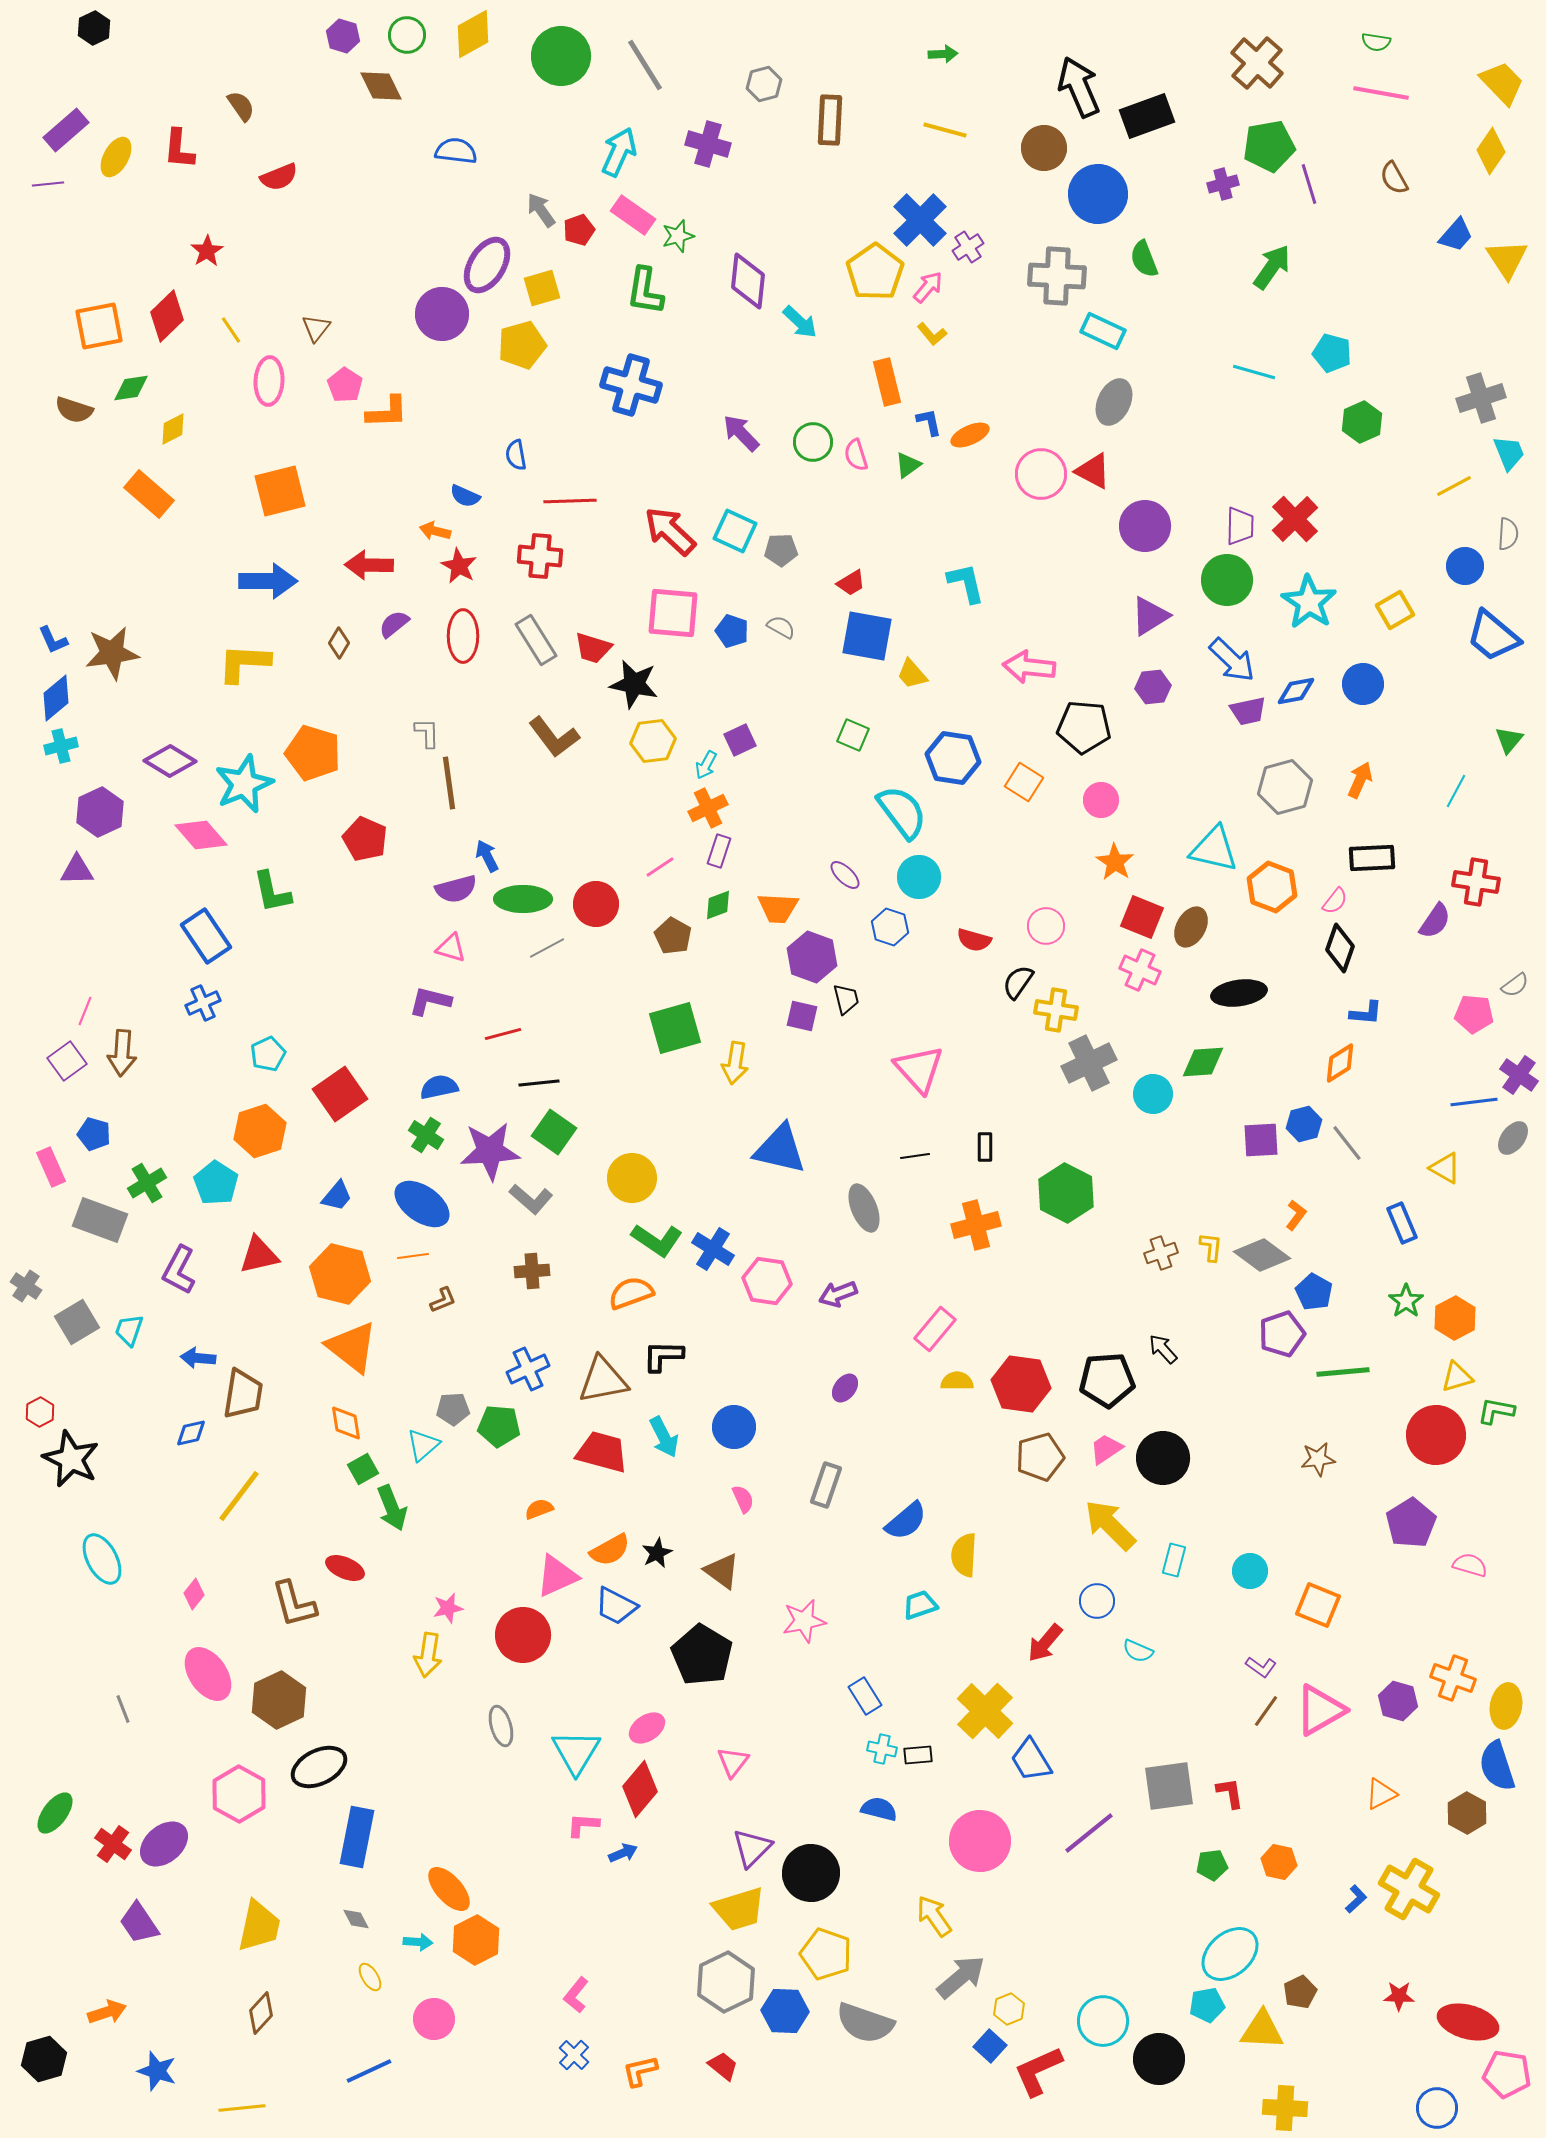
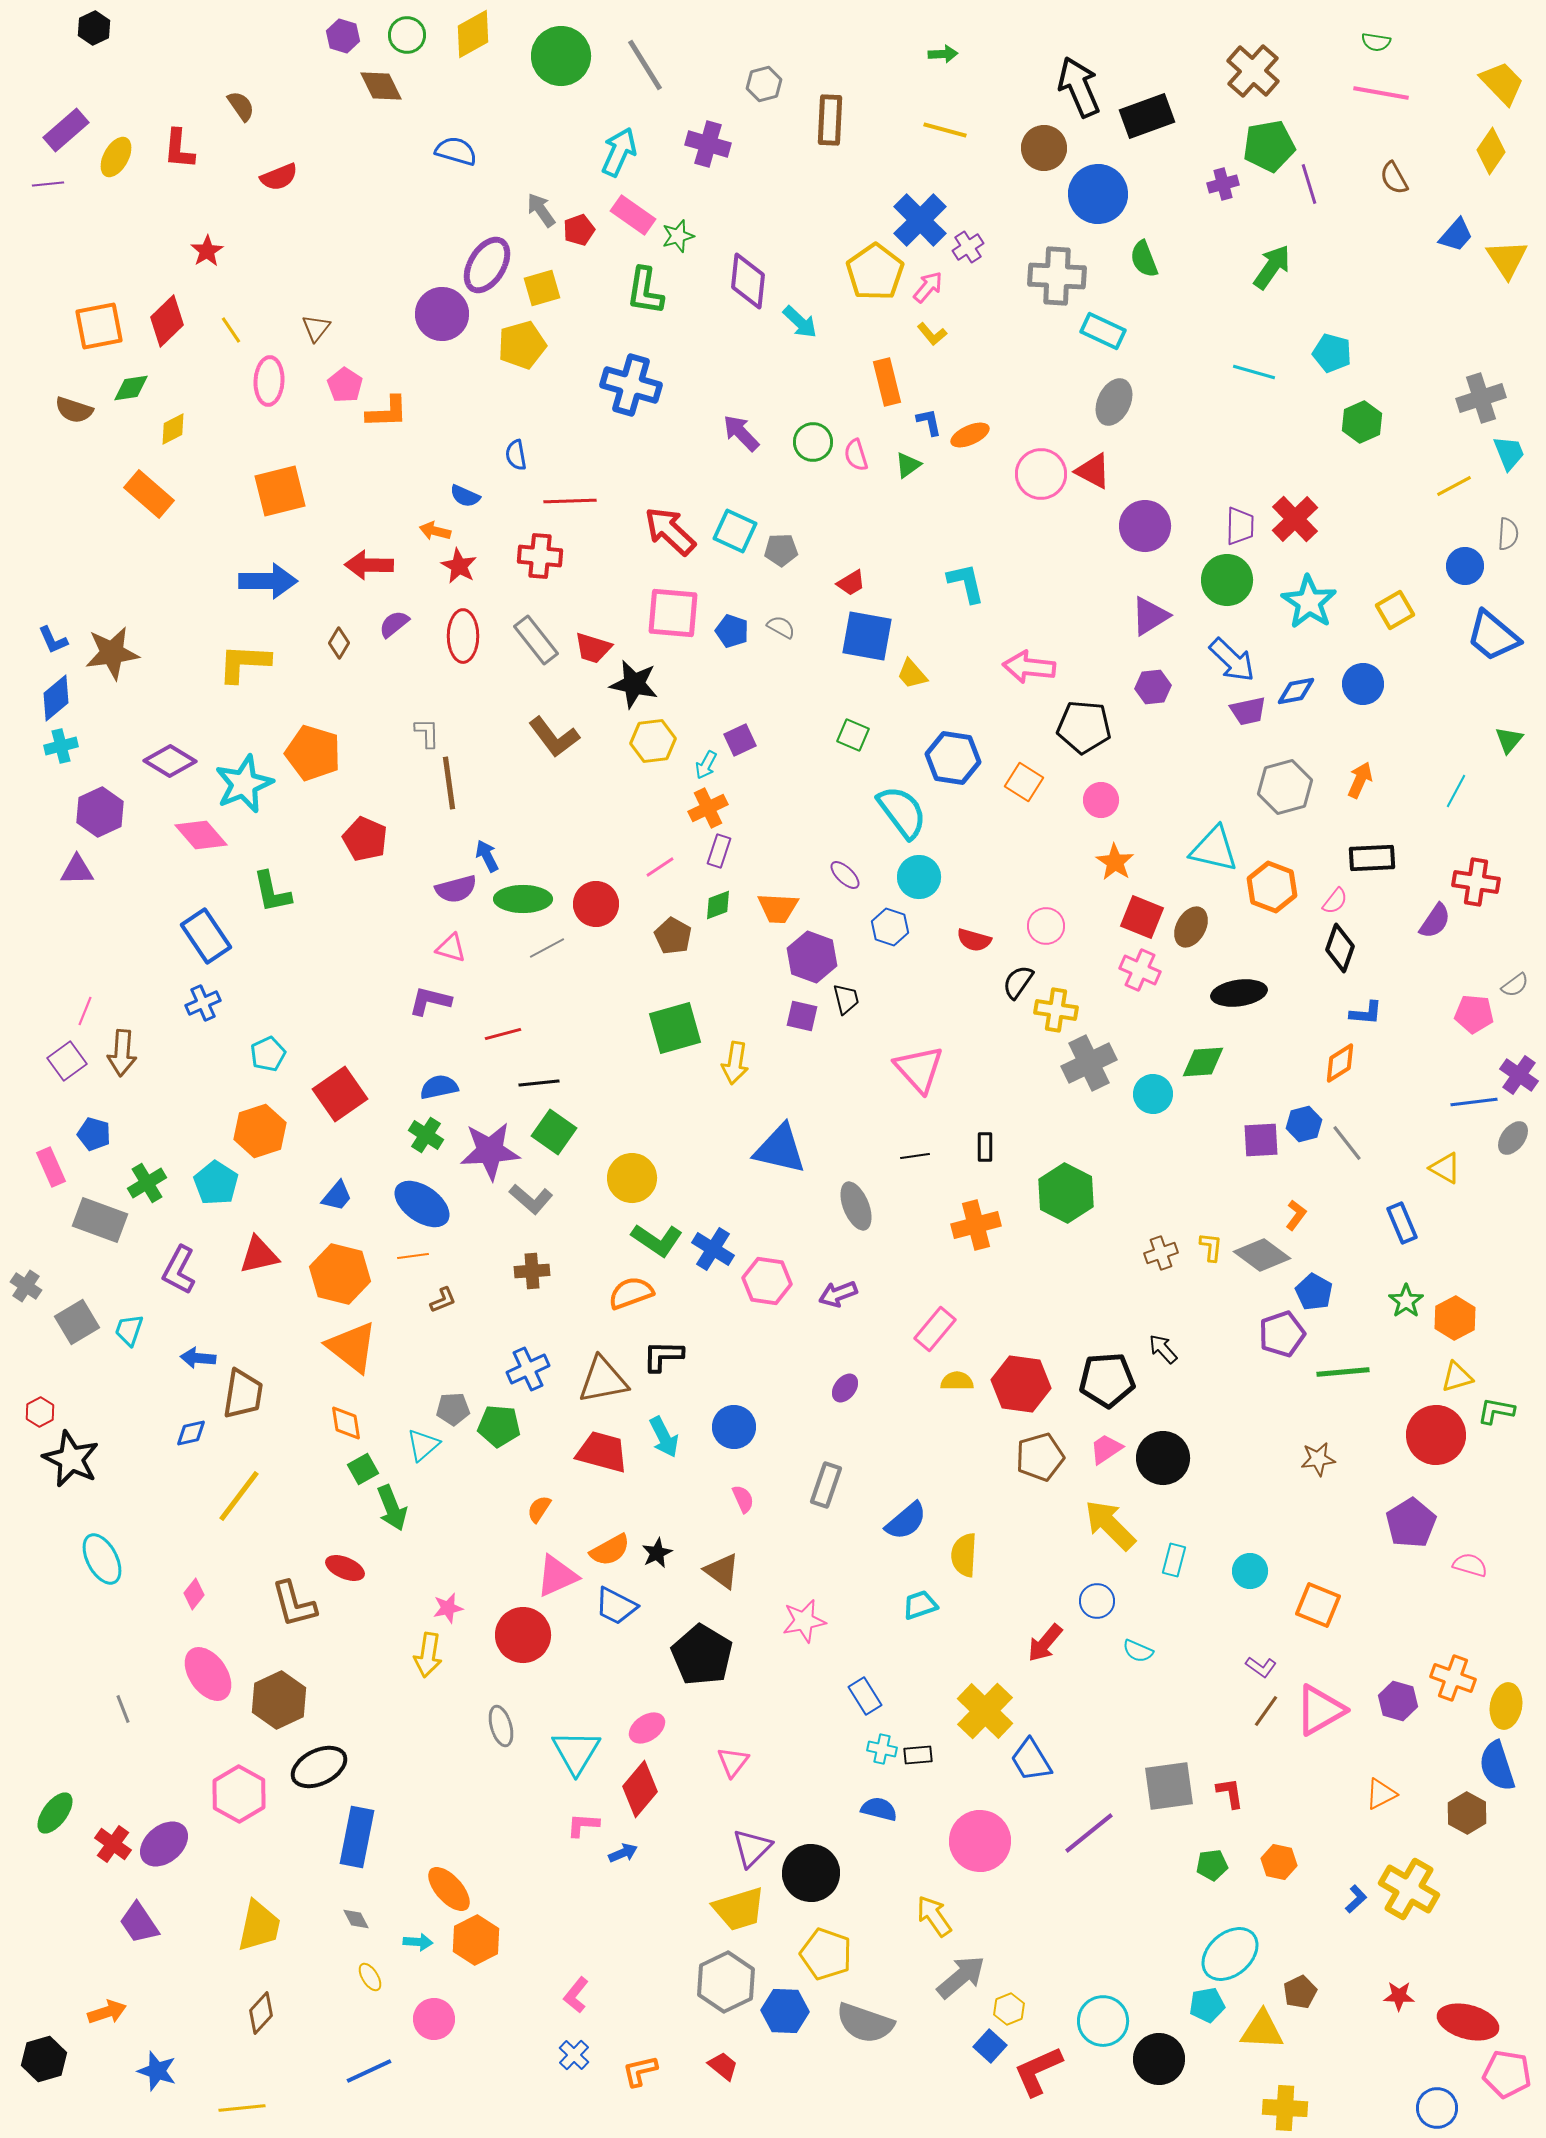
brown cross at (1257, 63): moved 4 px left, 8 px down
blue semicircle at (456, 151): rotated 9 degrees clockwise
red diamond at (167, 316): moved 5 px down
gray rectangle at (536, 640): rotated 6 degrees counterclockwise
gray ellipse at (864, 1208): moved 8 px left, 2 px up
orange semicircle at (539, 1509): rotated 36 degrees counterclockwise
